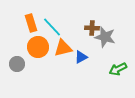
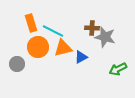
cyan line: moved 1 px right, 4 px down; rotated 20 degrees counterclockwise
